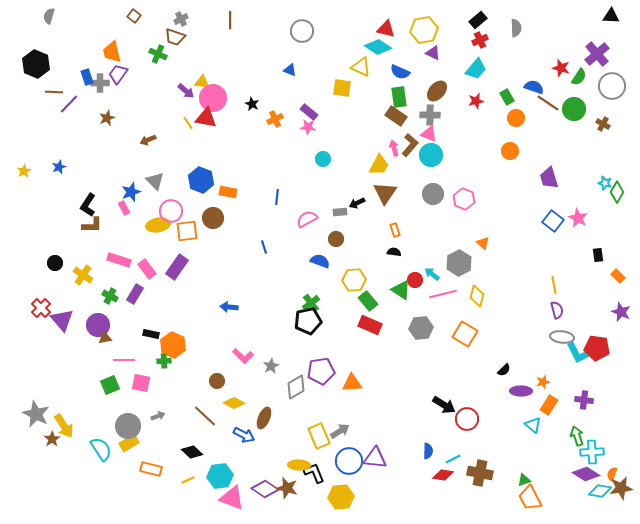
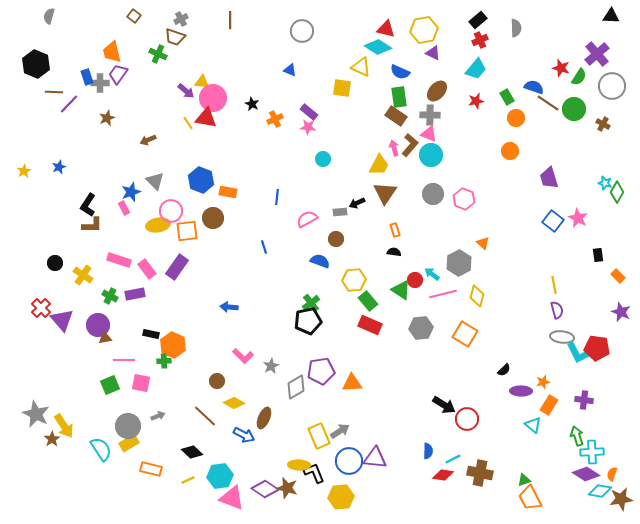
purple rectangle at (135, 294): rotated 48 degrees clockwise
brown star at (621, 488): moved 11 px down
